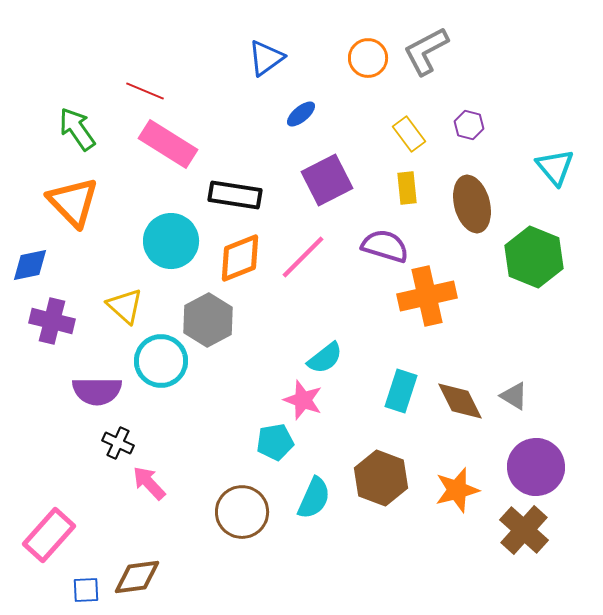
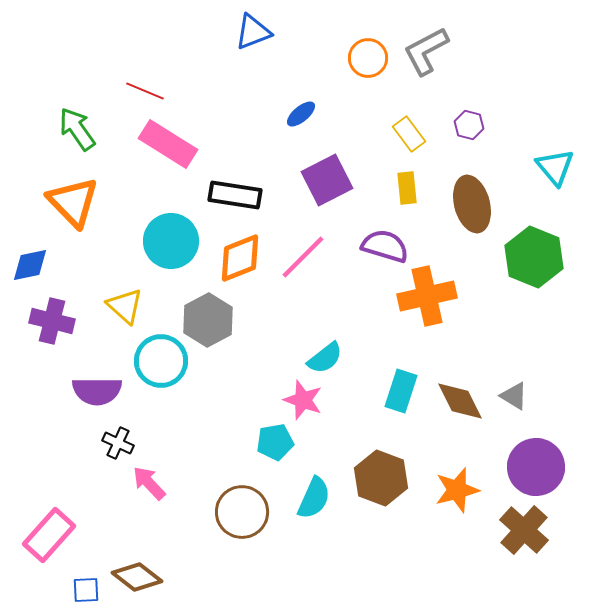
blue triangle at (266, 58): moved 13 px left, 26 px up; rotated 15 degrees clockwise
brown diamond at (137, 577): rotated 45 degrees clockwise
